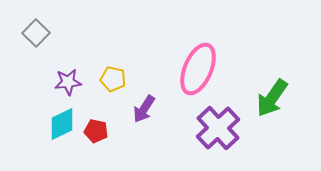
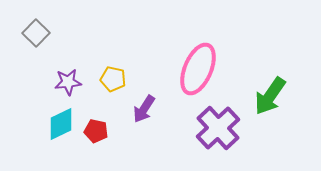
green arrow: moved 2 px left, 2 px up
cyan diamond: moved 1 px left
